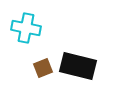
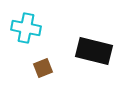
black rectangle: moved 16 px right, 15 px up
